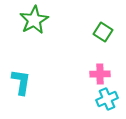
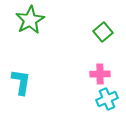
green star: moved 4 px left
green square: rotated 18 degrees clockwise
